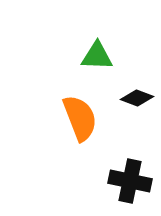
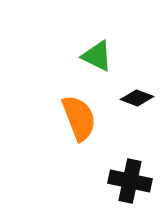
green triangle: rotated 24 degrees clockwise
orange semicircle: moved 1 px left
